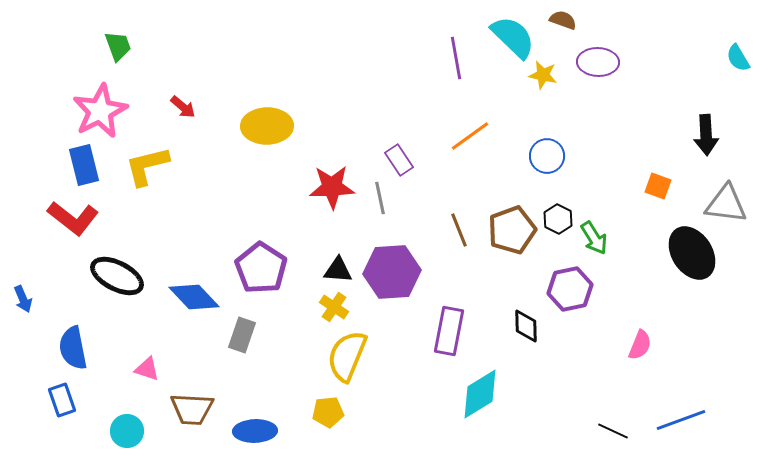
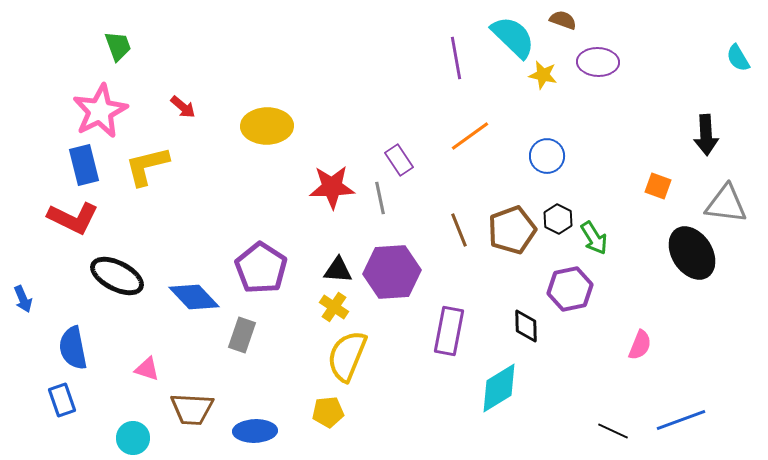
red L-shape at (73, 218): rotated 12 degrees counterclockwise
cyan diamond at (480, 394): moved 19 px right, 6 px up
cyan circle at (127, 431): moved 6 px right, 7 px down
